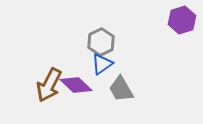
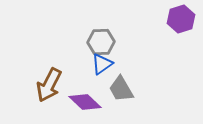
purple hexagon: moved 1 px left, 1 px up
gray hexagon: rotated 24 degrees clockwise
purple diamond: moved 9 px right, 17 px down
